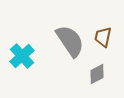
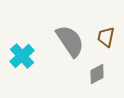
brown trapezoid: moved 3 px right
